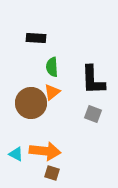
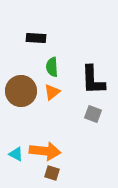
brown circle: moved 10 px left, 12 px up
